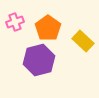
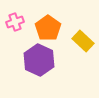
purple hexagon: rotated 20 degrees counterclockwise
